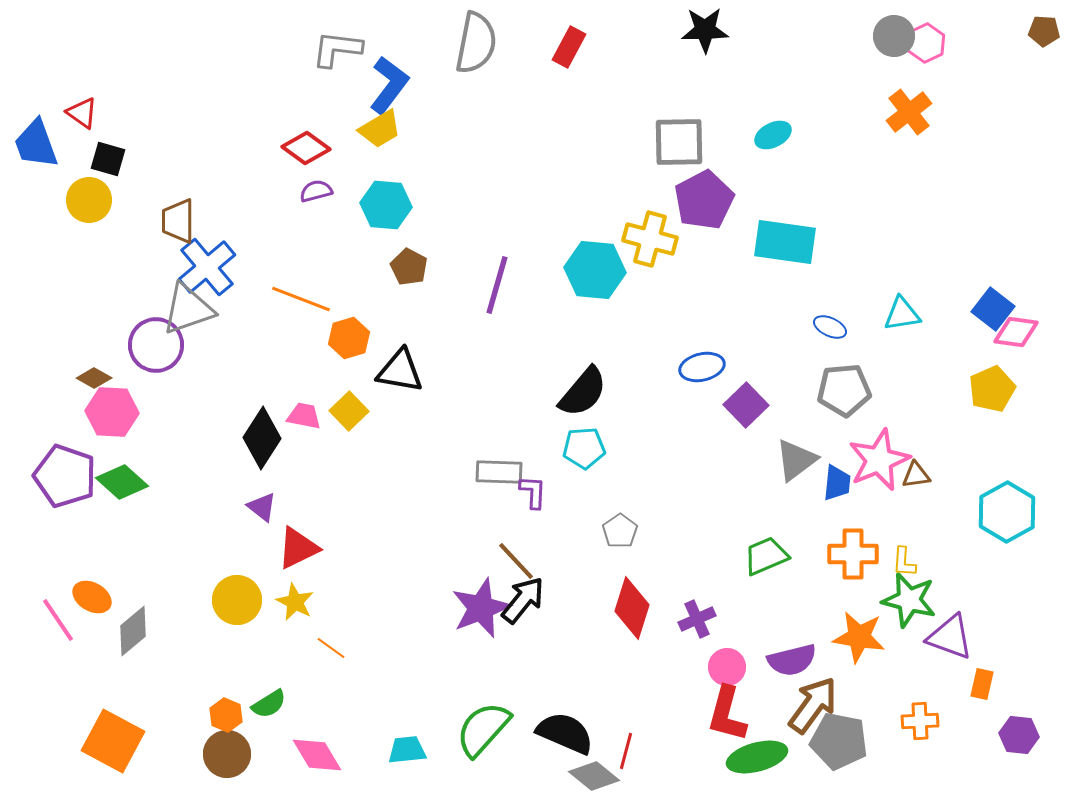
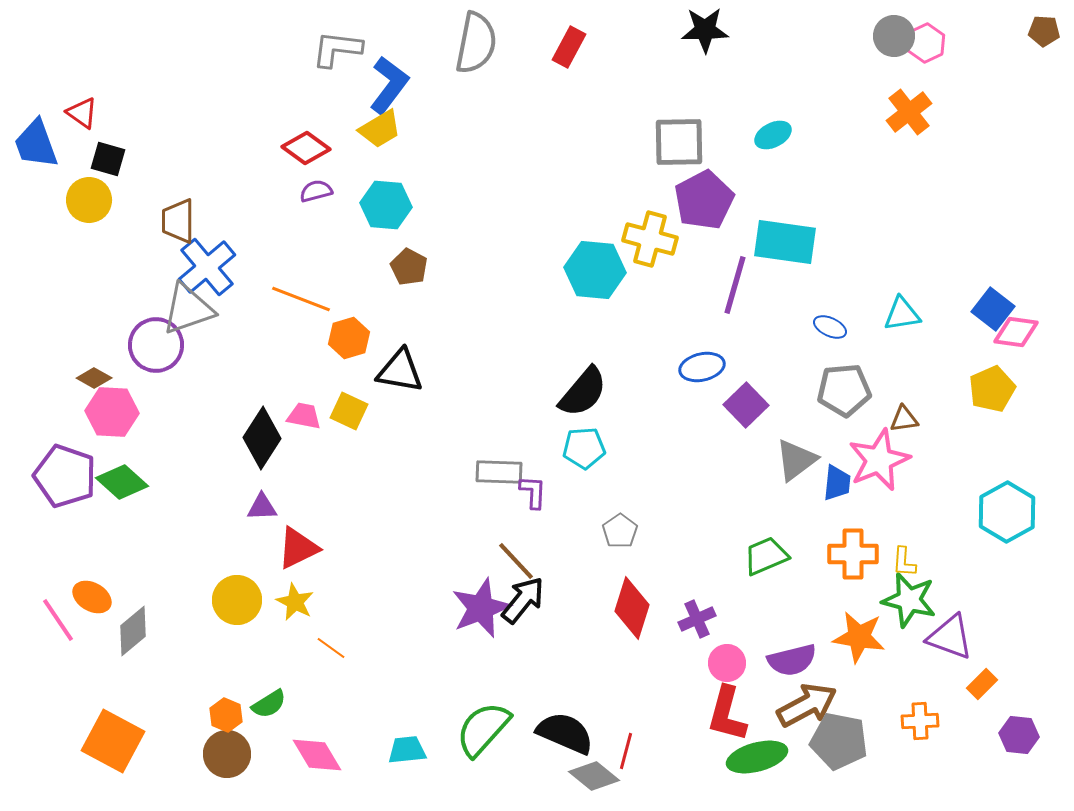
purple line at (497, 285): moved 238 px right
yellow square at (349, 411): rotated 21 degrees counterclockwise
brown triangle at (916, 475): moved 12 px left, 56 px up
purple triangle at (262, 507): rotated 40 degrees counterclockwise
pink circle at (727, 667): moved 4 px up
orange rectangle at (982, 684): rotated 32 degrees clockwise
brown arrow at (813, 705): moved 6 px left; rotated 26 degrees clockwise
